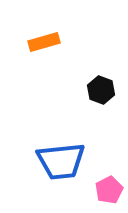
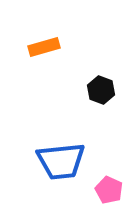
orange rectangle: moved 5 px down
pink pentagon: rotated 20 degrees counterclockwise
